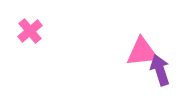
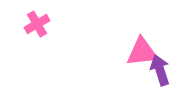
pink cross: moved 7 px right, 7 px up; rotated 10 degrees clockwise
